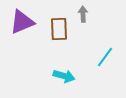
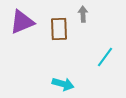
cyan arrow: moved 1 px left, 8 px down
